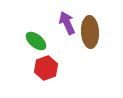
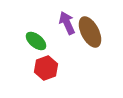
brown ellipse: rotated 24 degrees counterclockwise
